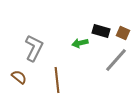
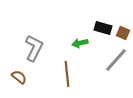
black rectangle: moved 2 px right, 3 px up
brown line: moved 10 px right, 6 px up
